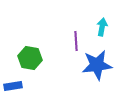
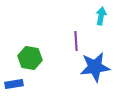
cyan arrow: moved 1 px left, 11 px up
blue star: moved 2 px left, 2 px down
blue rectangle: moved 1 px right, 2 px up
